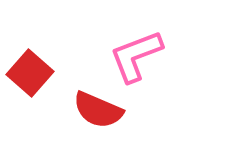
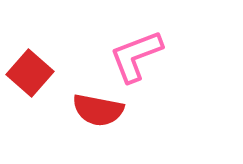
red semicircle: rotated 12 degrees counterclockwise
